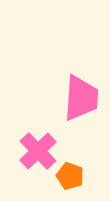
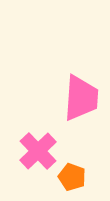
orange pentagon: moved 2 px right, 1 px down
